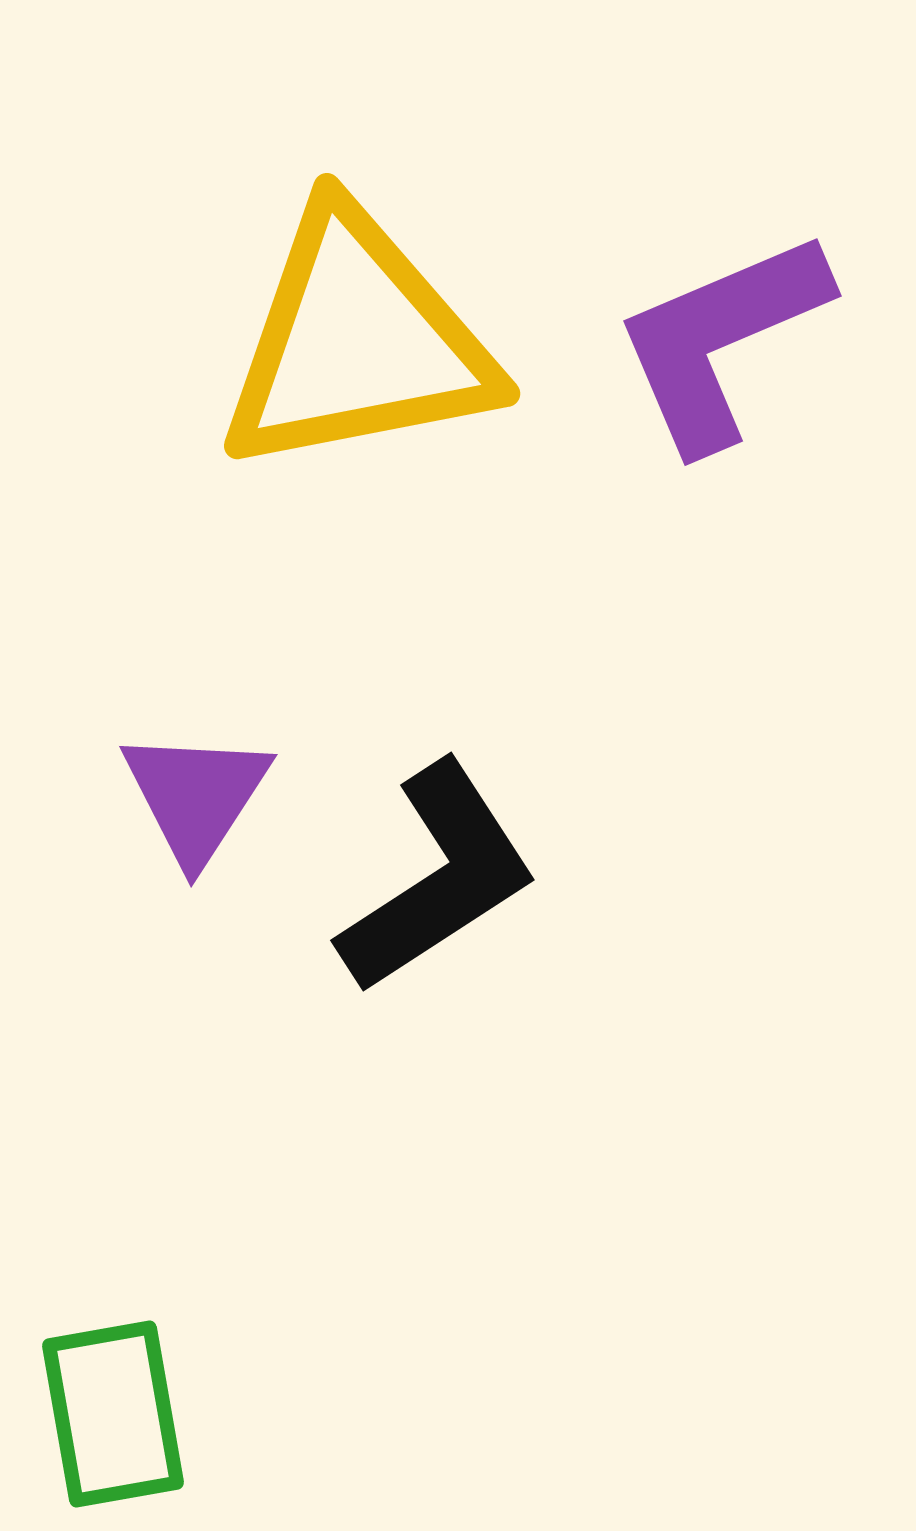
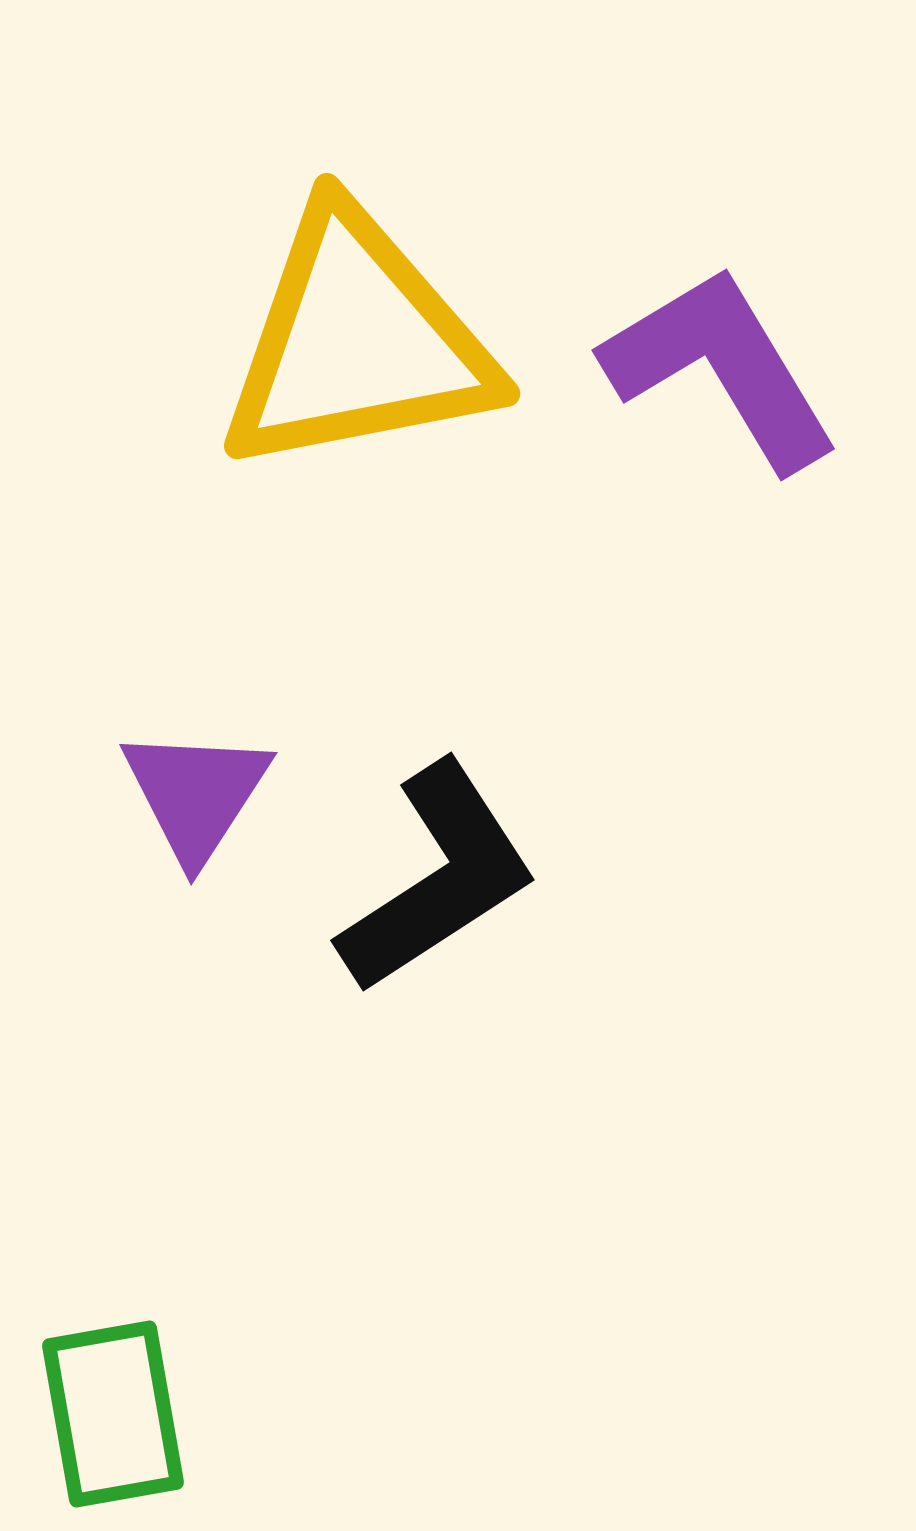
purple L-shape: moved 28 px down; rotated 82 degrees clockwise
purple triangle: moved 2 px up
